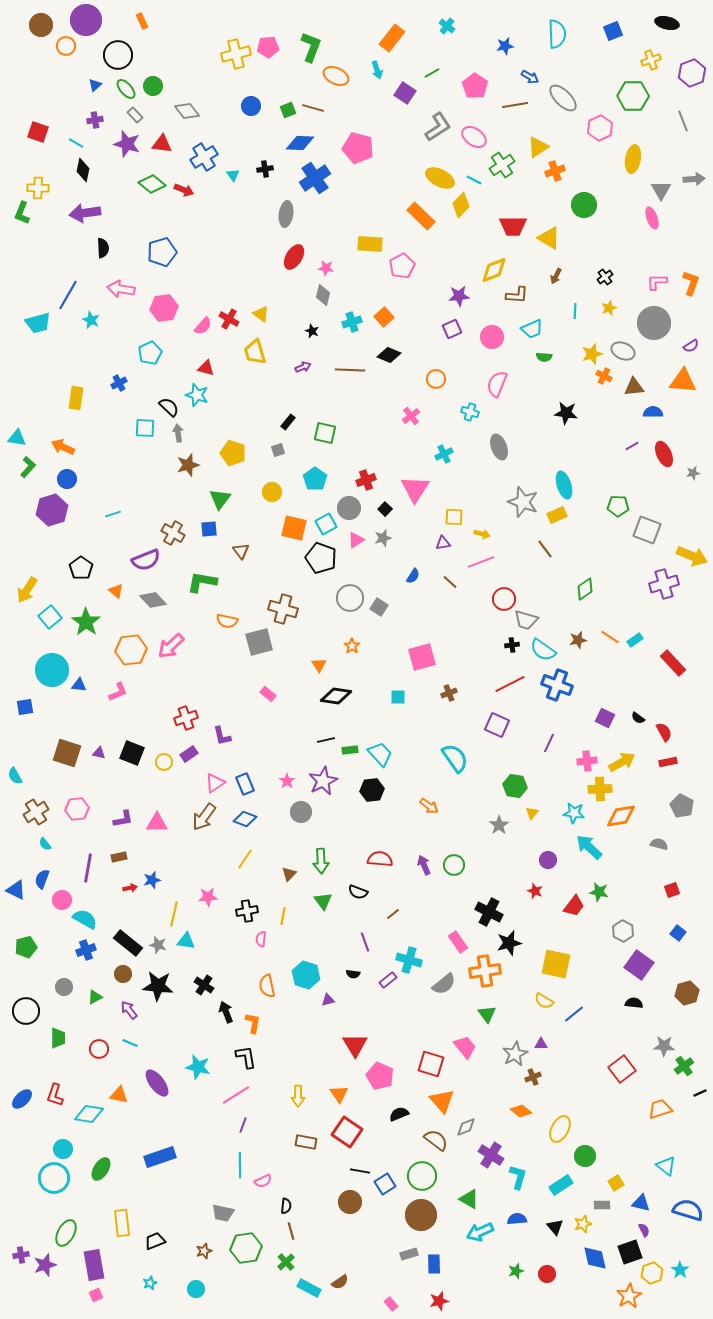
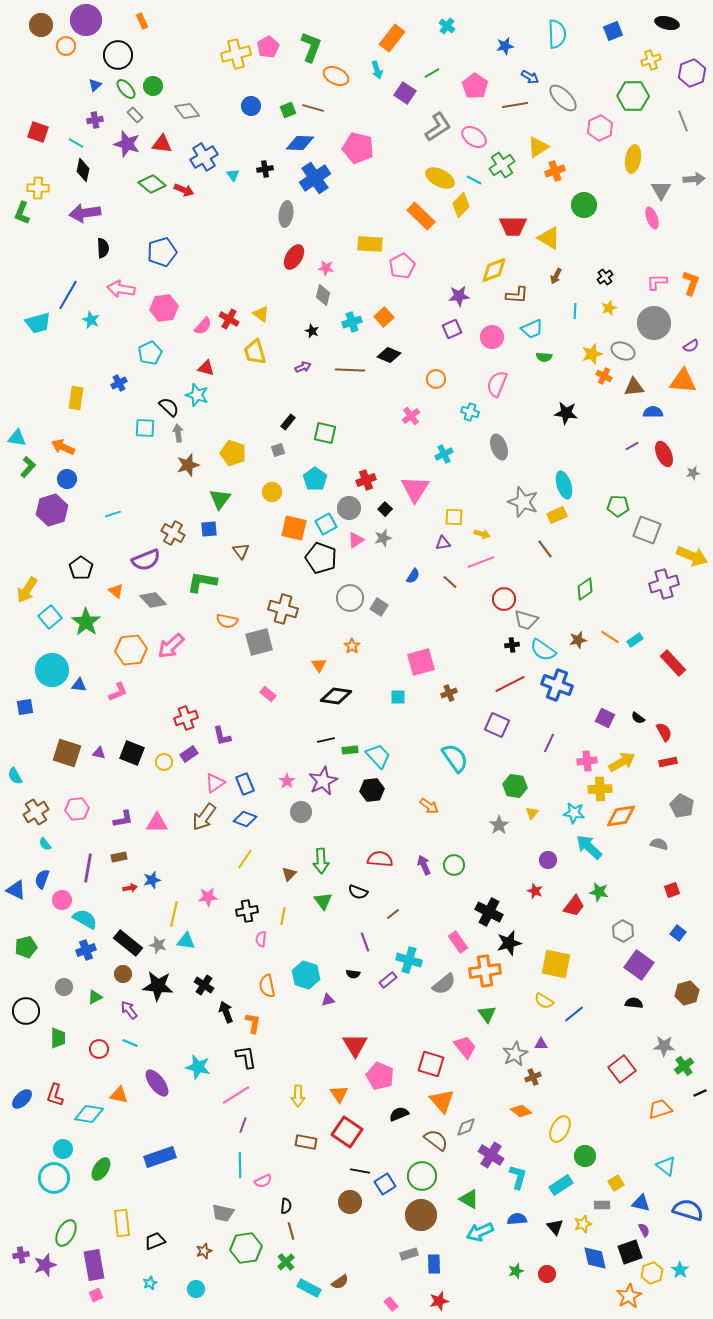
pink pentagon at (268, 47): rotated 25 degrees counterclockwise
pink square at (422, 657): moved 1 px left, 5 px down
cyan trapezoid at (380, 754): moved 2 px left, 2 px down
